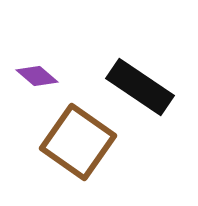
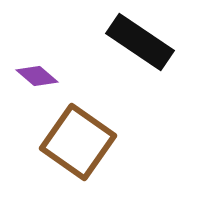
black rectangle: moved 45 px up
